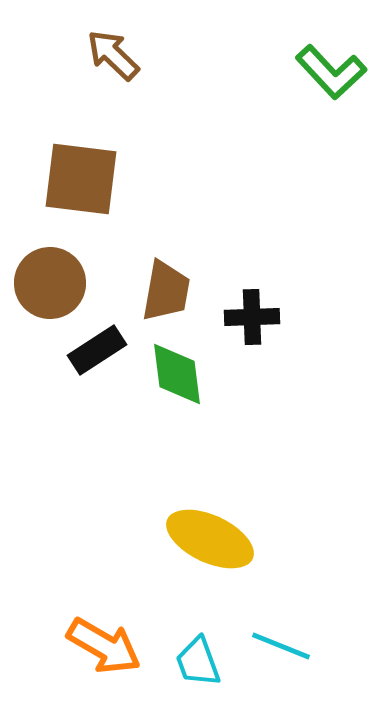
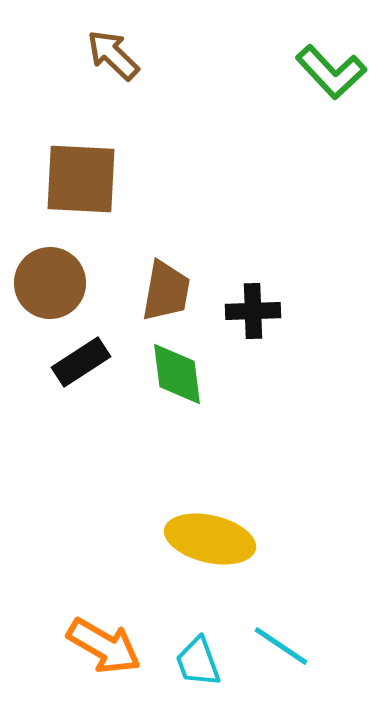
brown square: rotated 4 degrees counterclockwise
black cross: moved 1 px right, 6 px up
black rectangle: moved 16 px left, 12 px down
yellow ellipse: rotated 12 degrees counterclockwise
cyan line: rotated 12 degrees clockwise
